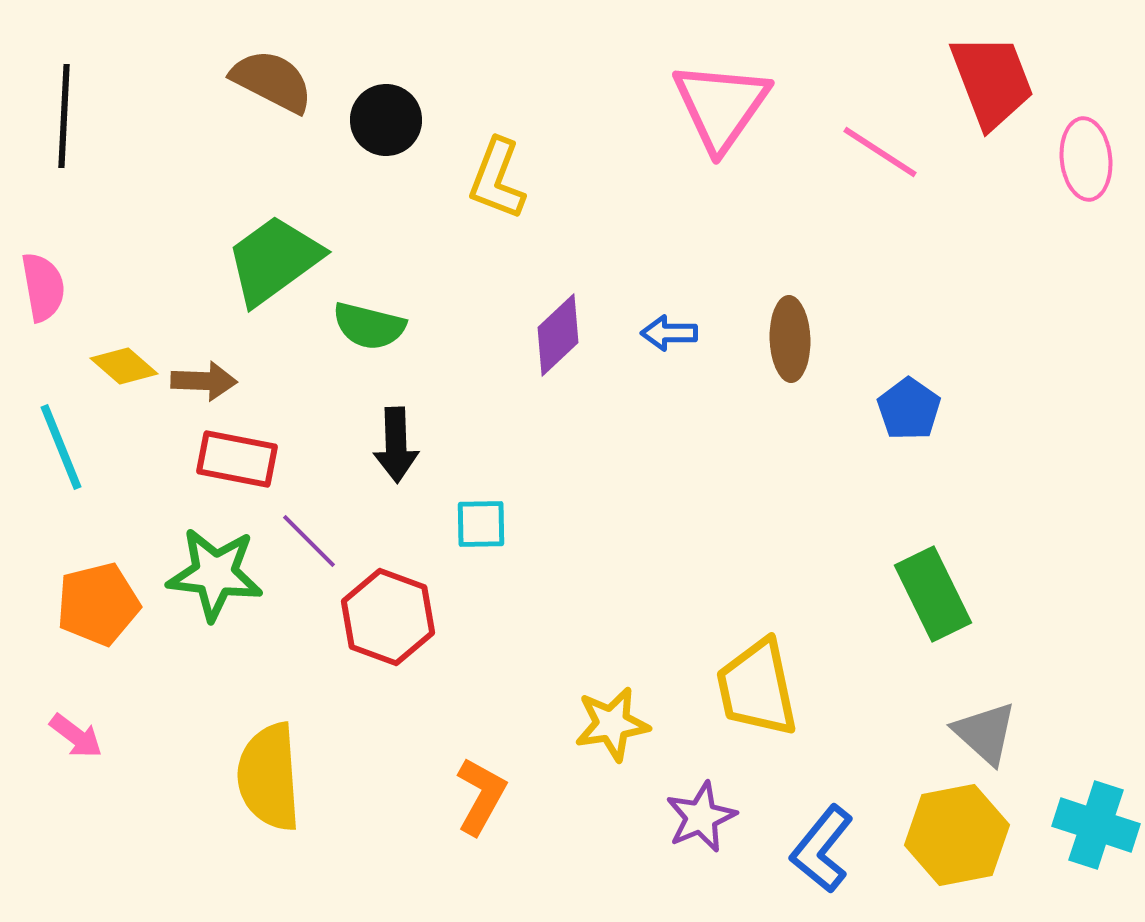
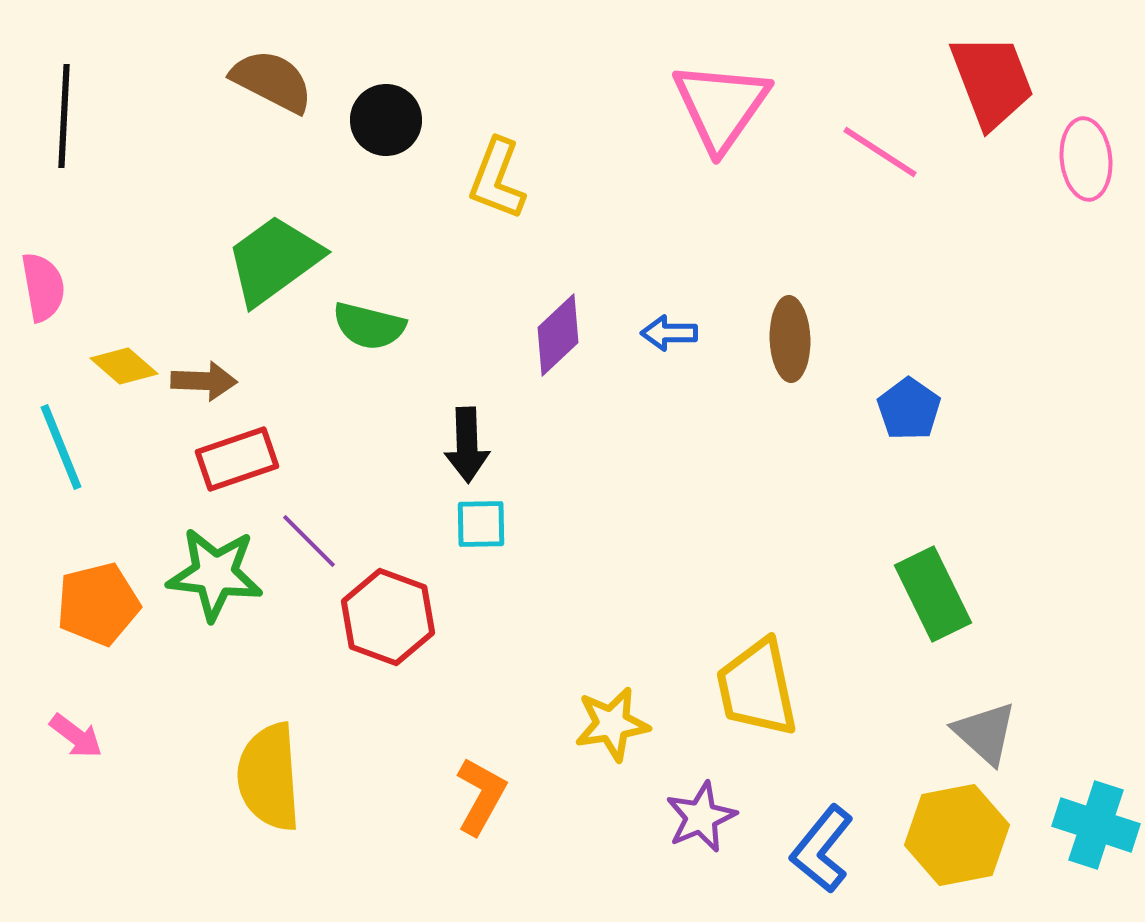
black arrow: moved 71 px right
red rectangle: rotated 30 degrees counterclockwise
